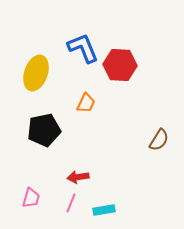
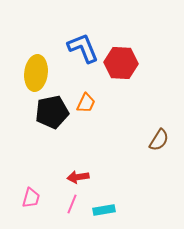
red hexagon: moved 1 px right, 2 px up
yellow ellipse: rotated 12 degrees counterclockwise
black pentagon: moved 8 px right, 18 px up
pink line: moved 1 px right, 1 px down
